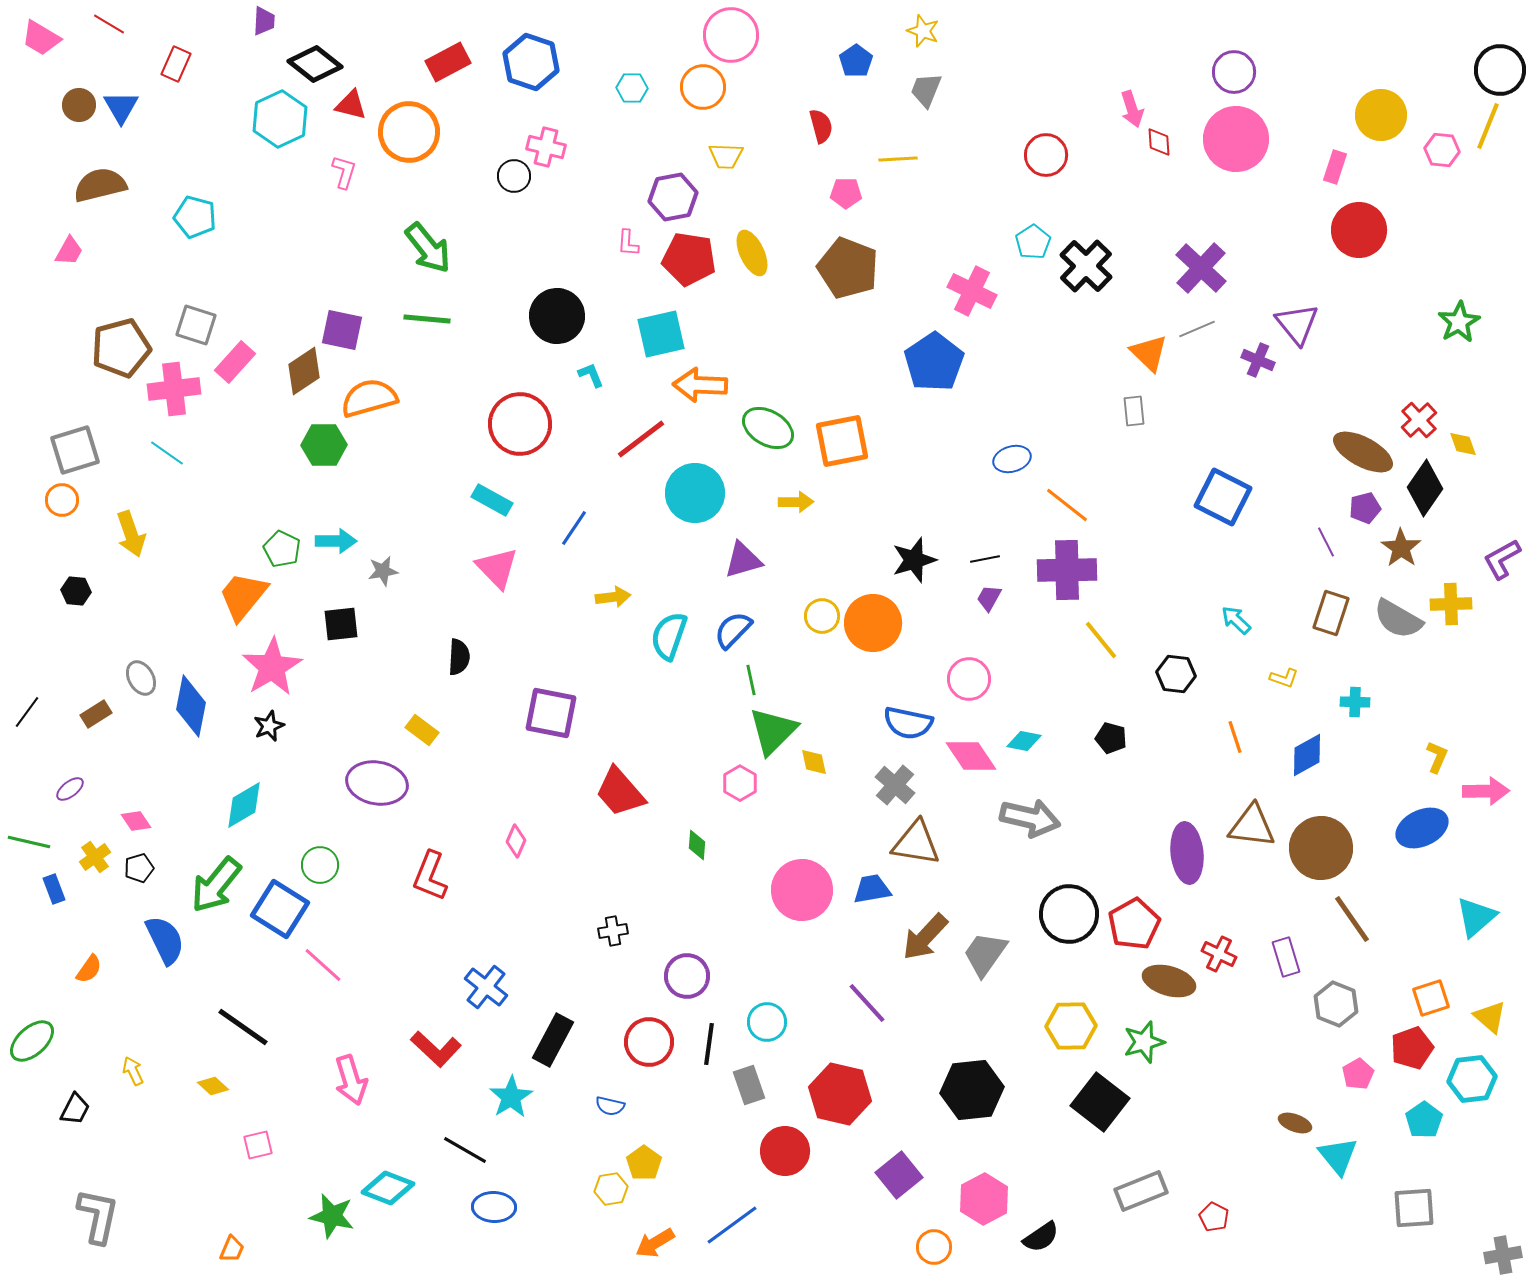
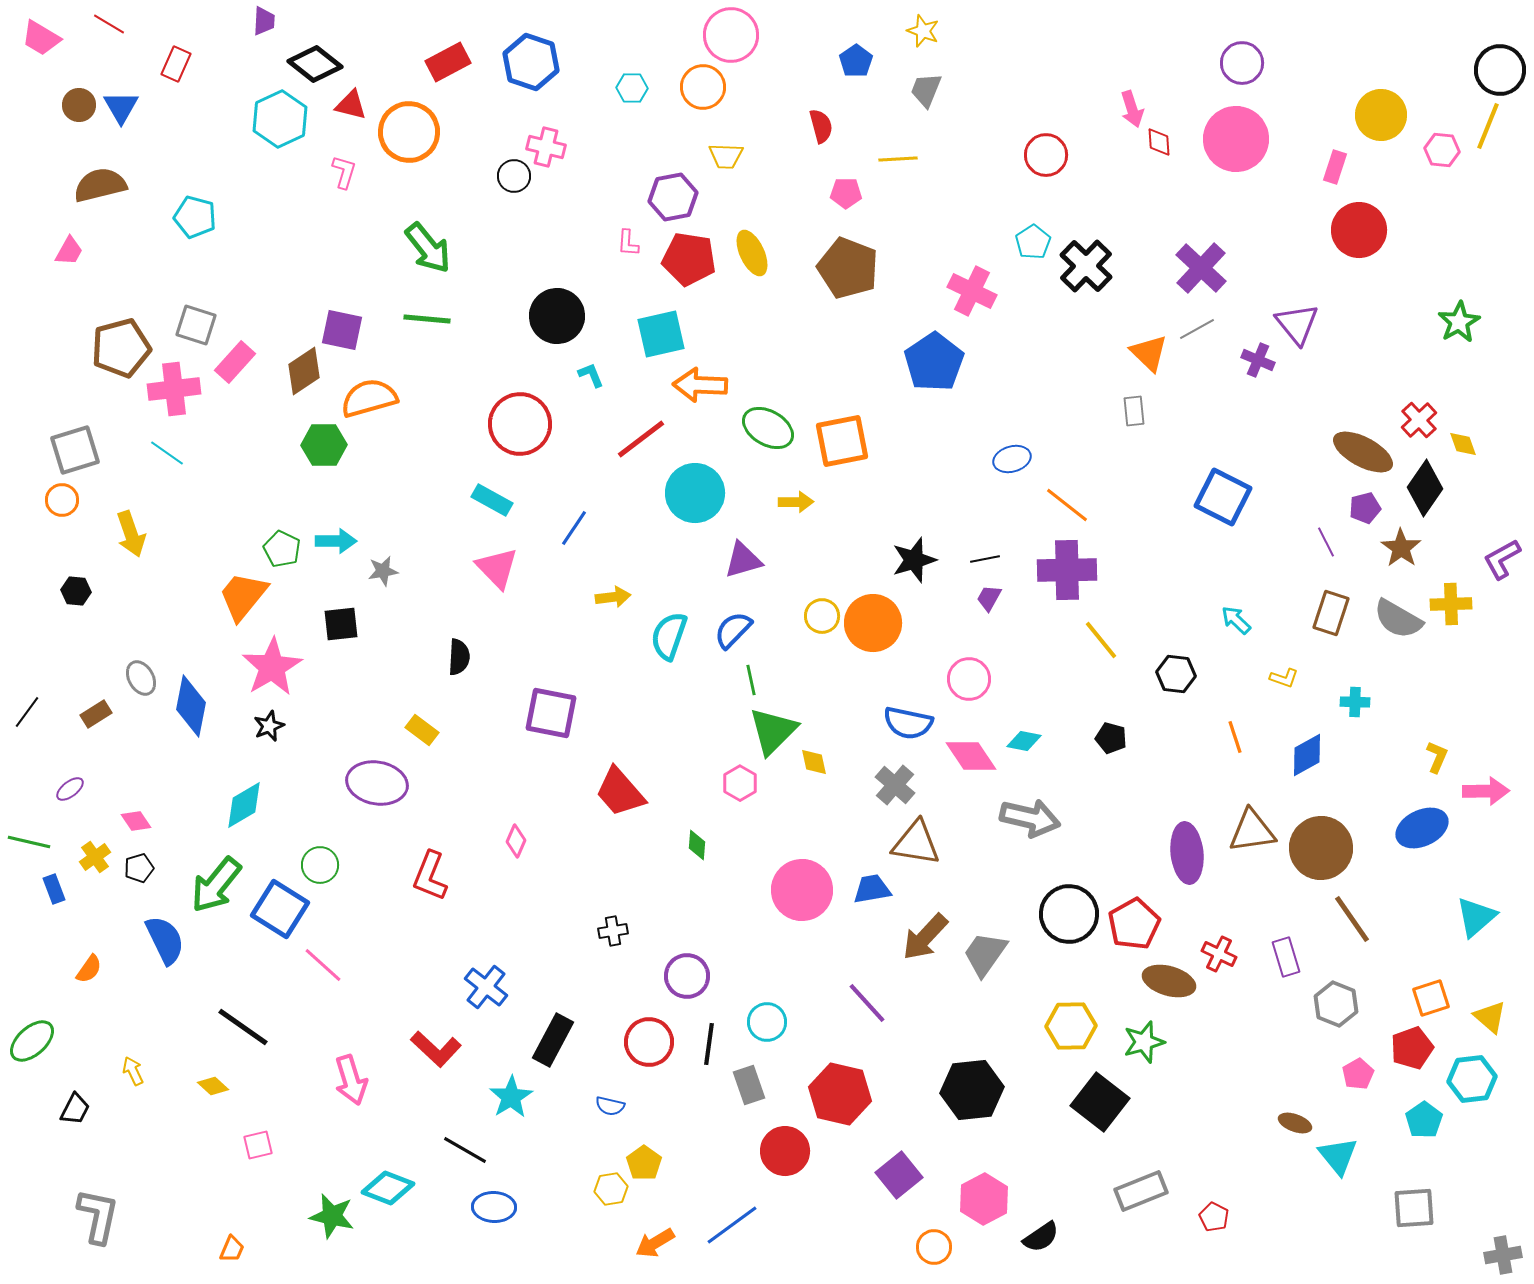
purple circle at (1234, 72): moved 8 px right, 9 px up
gray line at (1197, 329): rotated 6 degrees counterclockwise
brown triangle at (1252, 826): moved 5 px down; rotated 15 degrees counterclockwise
